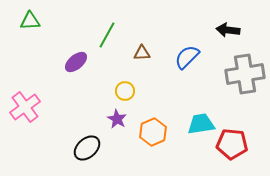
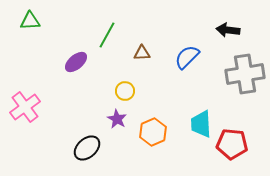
cyan trapezoid: rotated 84 degrees counterclockwise
